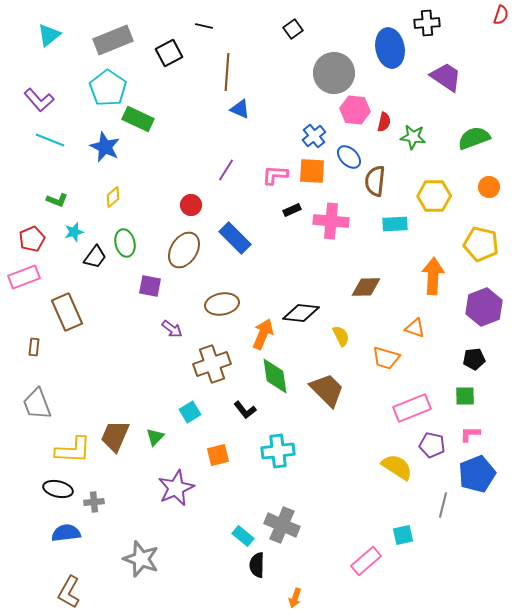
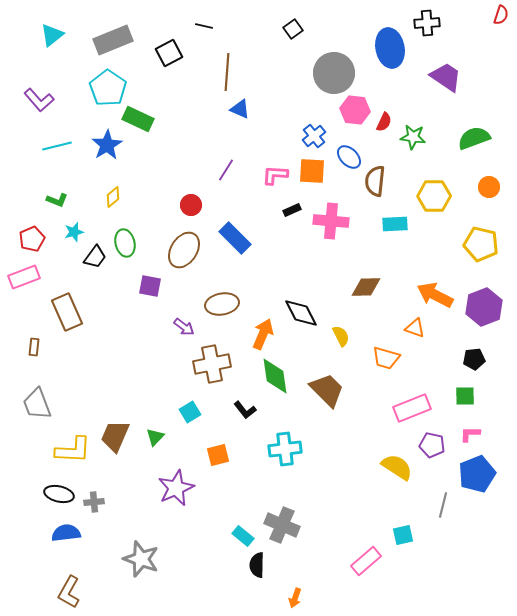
cyan triangle at (49, 35): moved 3 px right
red semicircle at (384, 122): rotated 12 degrees clockwise
cyan line at (50, 140): moved 7 px right, 6 px down; rotated 36 degrees counterclockwise
blue star at (105, 147): moved 2 px right, 2 px up; rotated 16 degrees clockwise
orange arrow at (433, 276): moved 2 px right, 19 px down; rotated 66 degrees counterclockwise
black diamond at (301, 313): rotated 57 degrees clockwise
purple arrow at (172, 329): moved 12 px right, 2 px up
brown cross at (212, 364): rotated 9 degrees clockwise
cyan cross at (278, 451): moved 7 px right, 2 px up
black ellipse at (58, 489): moved 1 px right, 5 px down
